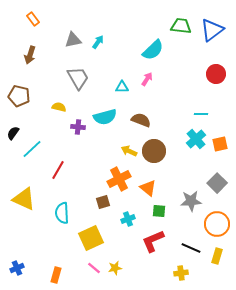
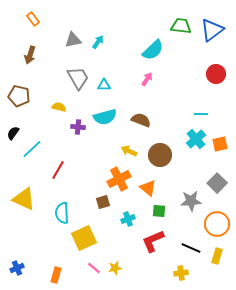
cyan triangle at (122, 87): moved 18 px left, 2 px up
brown circle at (154, 151): moved 6 px right, 4 px down
yellow square at (91, 238): moved 7 px left
